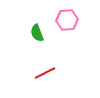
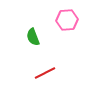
green semicircle: moved 4 px left, 4 px down
